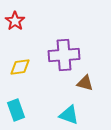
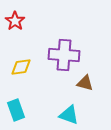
purple cross: rotated 8 degrees clockwise
yellow diamond: moved 1 px right
